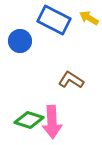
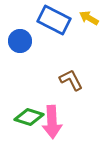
brown L-shape: rotated 30 degrees clockwise
green diamond: moved 3 px up
